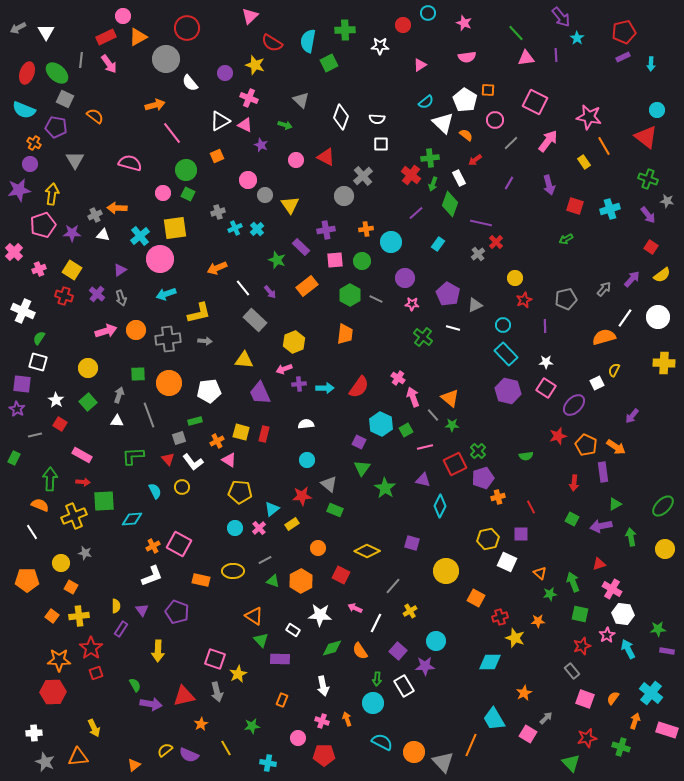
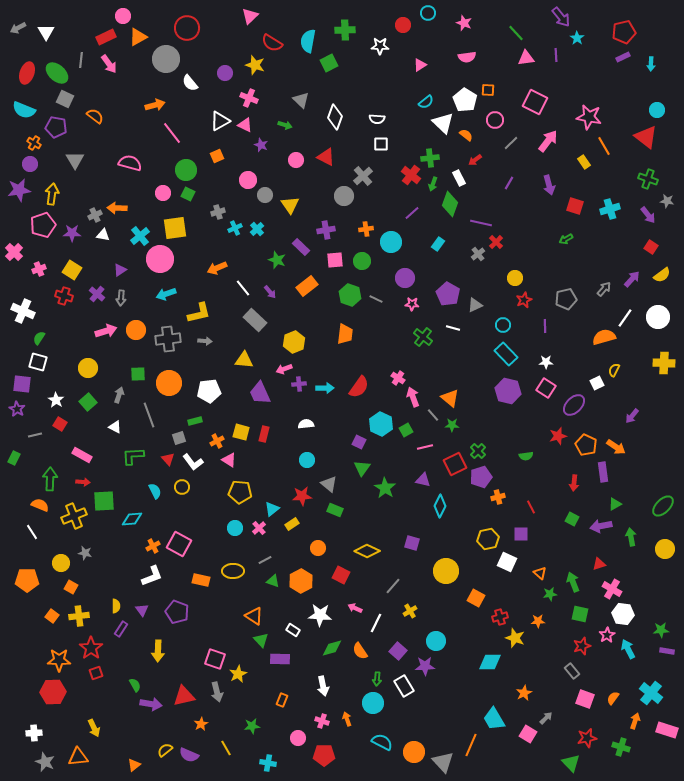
white diamond at (341, 117): moved 6 px left
purple line at (416, 213): moved 4 px left
green hexagon at (350, 295): rotated 10 degrees counterclockwise
gray arrow at (121, 298): rotated 21 degrees clockwise
white triangle at (117, 421): moved 2 px left, 6 px down; rotated 24 degrees clockwise
purple pentagon at (483, 478): moved 2 px left, 1 px up
green star at (658, 629): moved 3 px right, 1 px down
